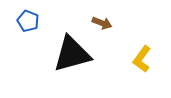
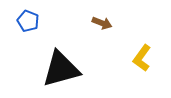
black triangle: moved 11 px left, 15 px down
yellow L-shape: moved 1 px up
